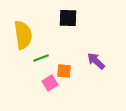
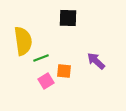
yellow semicircle: moved 6 px down
pink square: moved 4 px left, 2 px up
